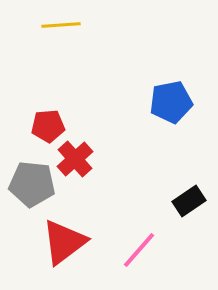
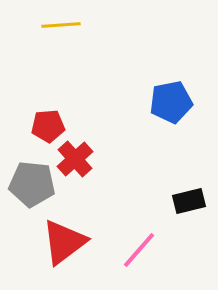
black rectangle: rotated 20 degrees clockwise
